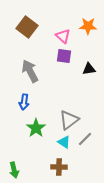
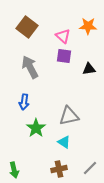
gray arrow: moved 4 px up
gray triangle: moved 4 px up; rotated 25 degrees clockwise
gray line: moved 5 px right, 29 px down
brown cross: moved 2 px down; rotated 14 degrees counterclockwise
